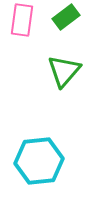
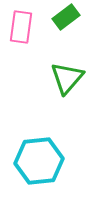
pink rectangle: moved 1 px left, 7 px down
green triangle: moved 3 px right, 7 px down
